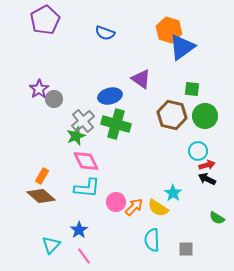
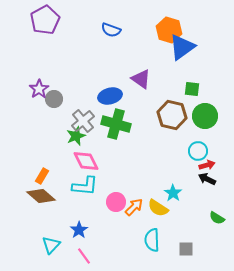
blue semicircle: moved 6 px right, 3 px up
cyan L-shape: moved 2 px left, 2 px up
